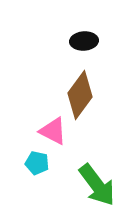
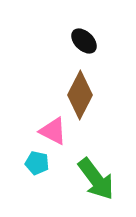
black ellipse: rotated 48 degrees clockwise
brown diamond: rotated 9 degrees counterclockwise
green arrow: moved 1 px left, 6 px up
